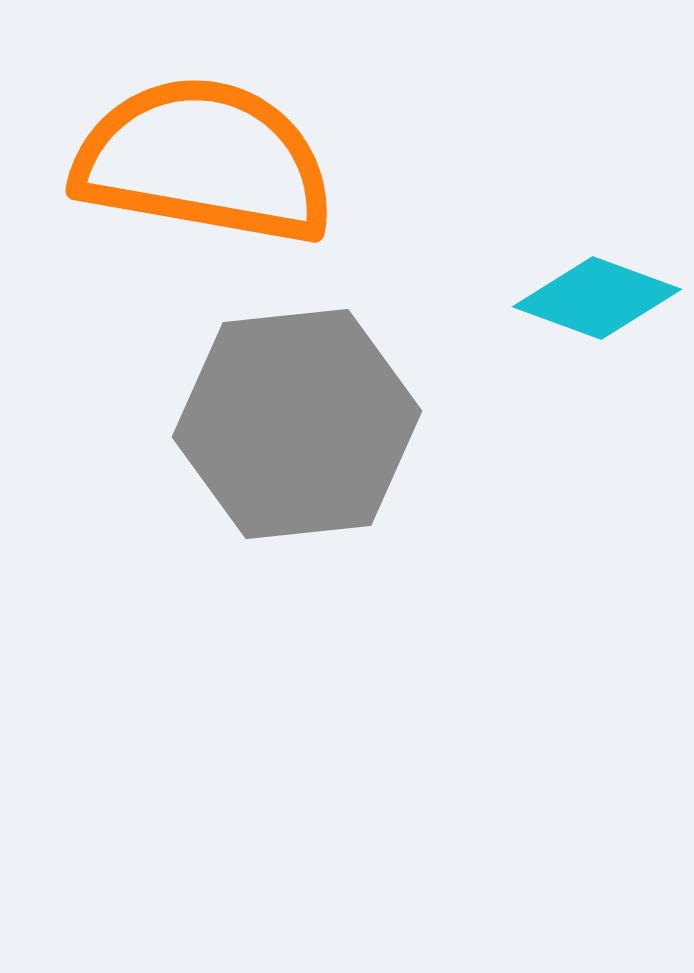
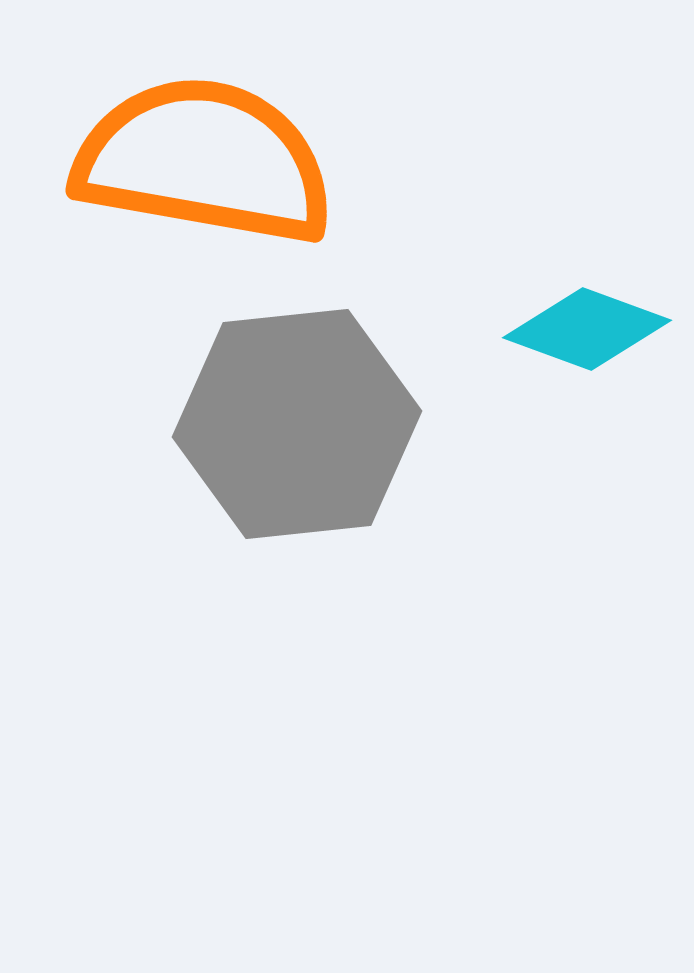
cyan diamond: moved 10 px left, 31 px down
